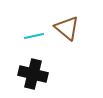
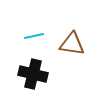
brown triangle: moved 5 px right, 16 px down; rotated 32 degrees counterclockwise
